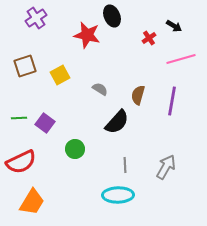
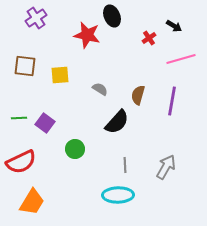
brown square: rotated 25 degrees clockwise
yellow square: rotated 24 degrees clockwise
